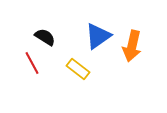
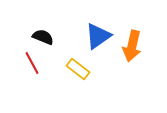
black semicircle: moved 2 px left; rotated 10 degrees counterclockwise
